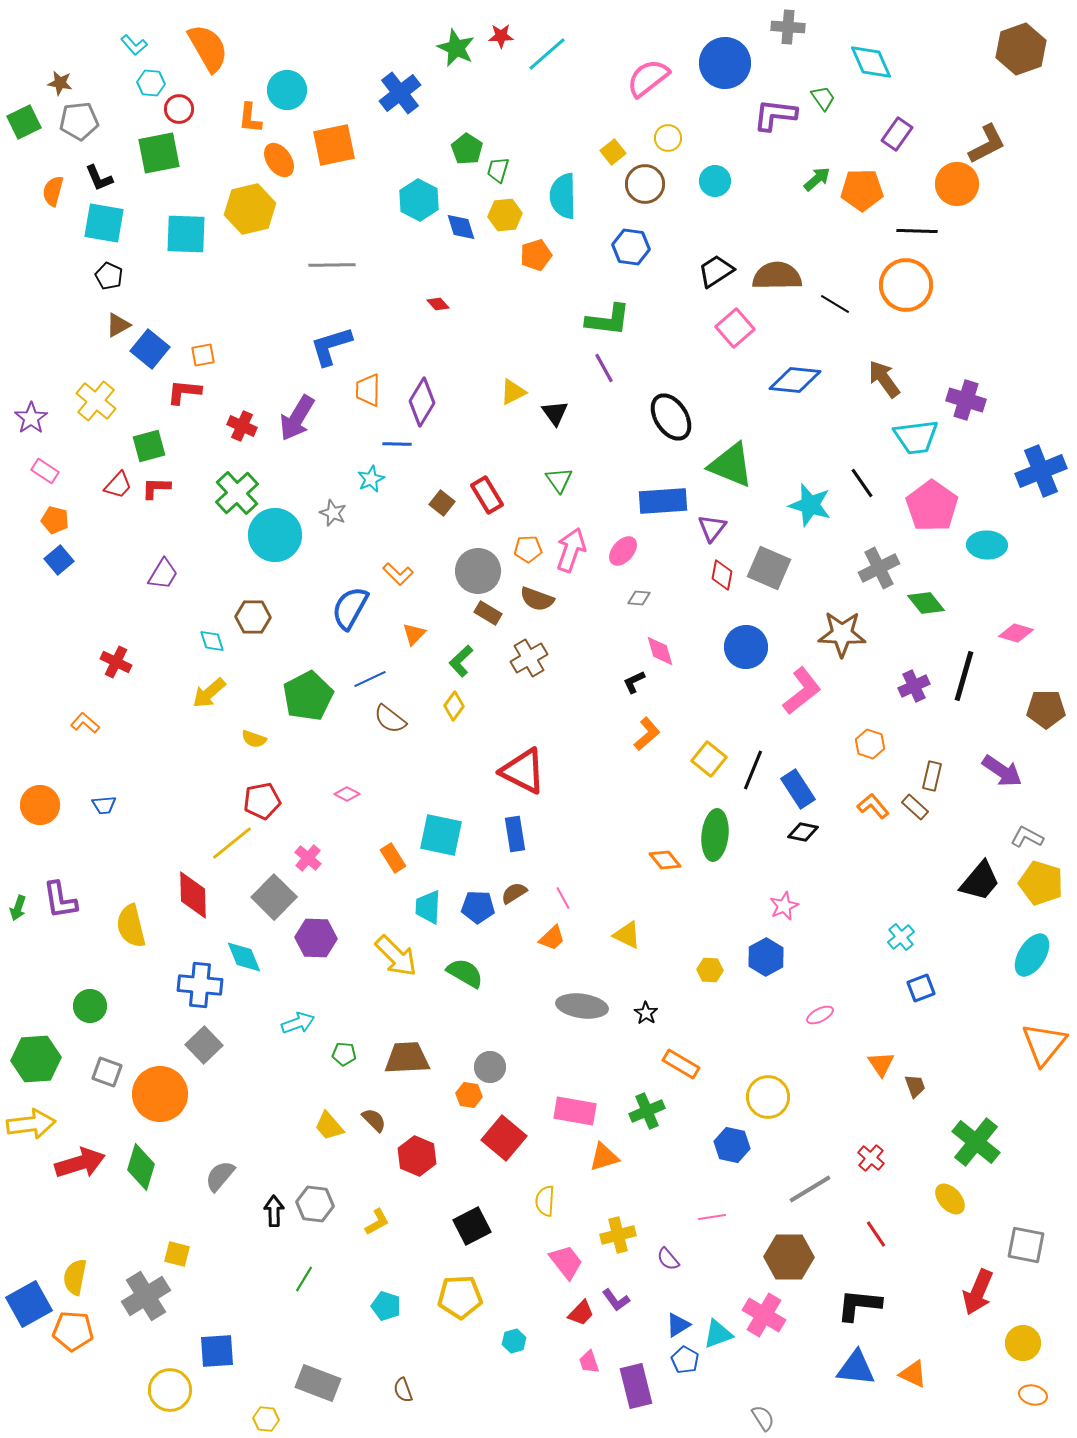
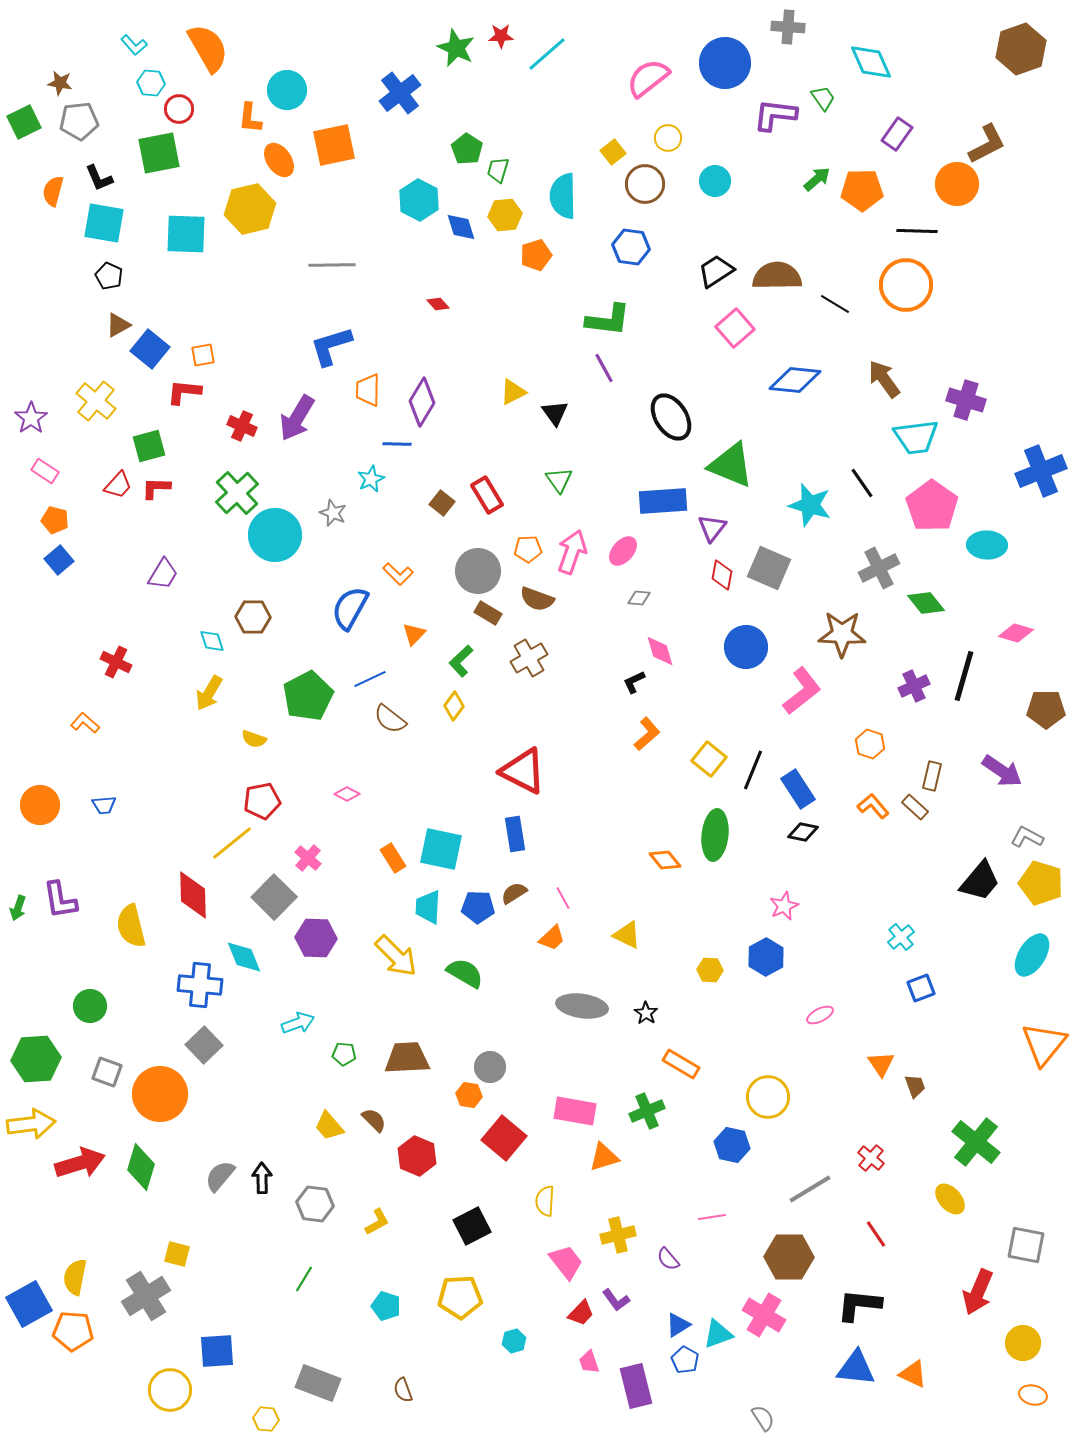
pink arrow at (571, 550): moved 1 px right, 2 px down
yellow arrow at (209, 693): rotated 18 degrees counterclockwise
cyan square at (441, 835): moved 14 px down
black arrow at (274, 1211): moved 12 px left, 33 px up
